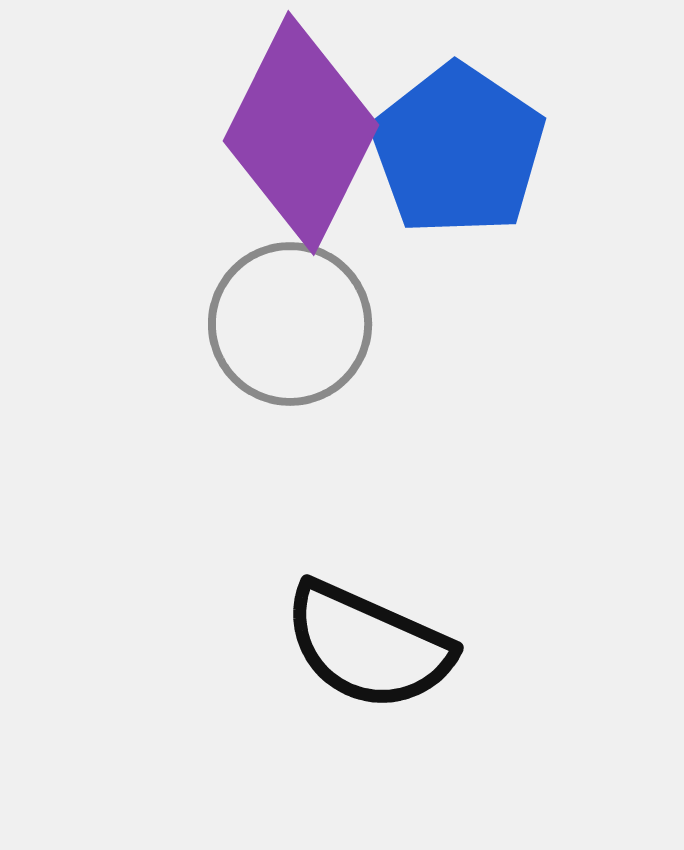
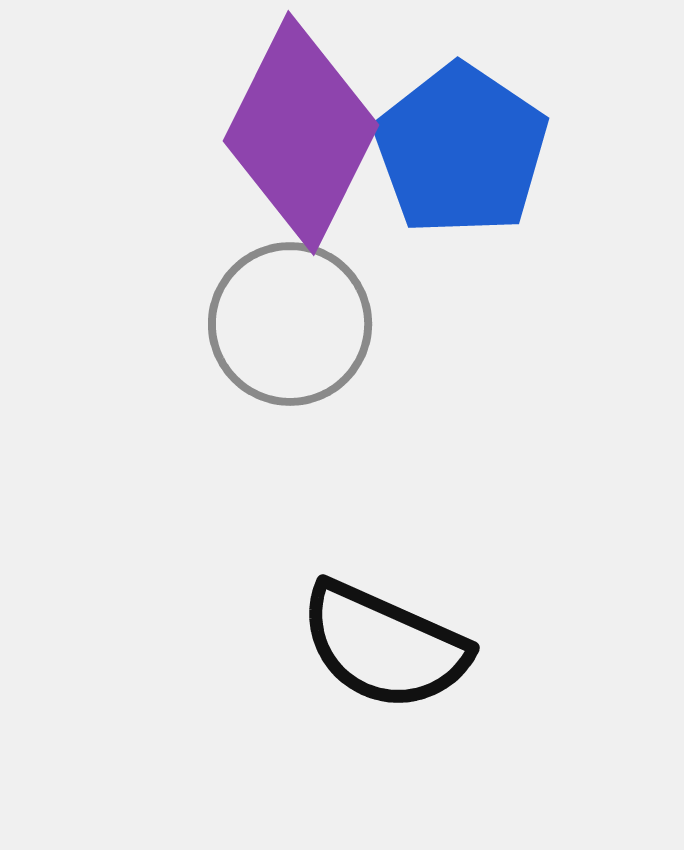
blue pentagon: moved 3 px right
black semicircle: moved 16 px right
